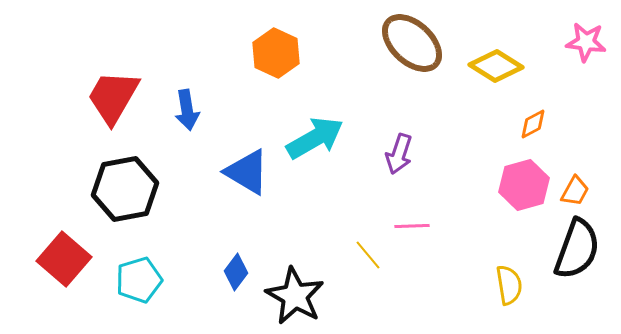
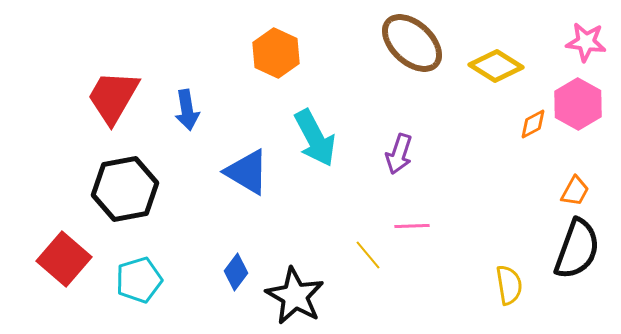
cyan arrow: rotated 92 degrees clockwise
pink hexagon: moved 54 px right, 81 px up; rotated 15 degrees counterclockwise
